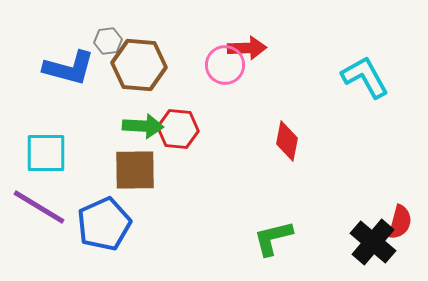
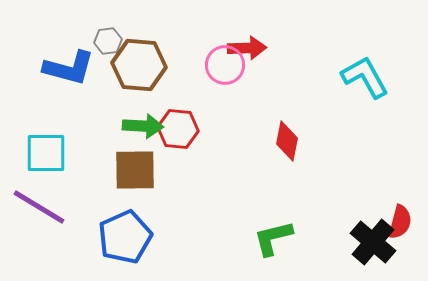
blue pentagon: moved 21 px right, 13 px down
